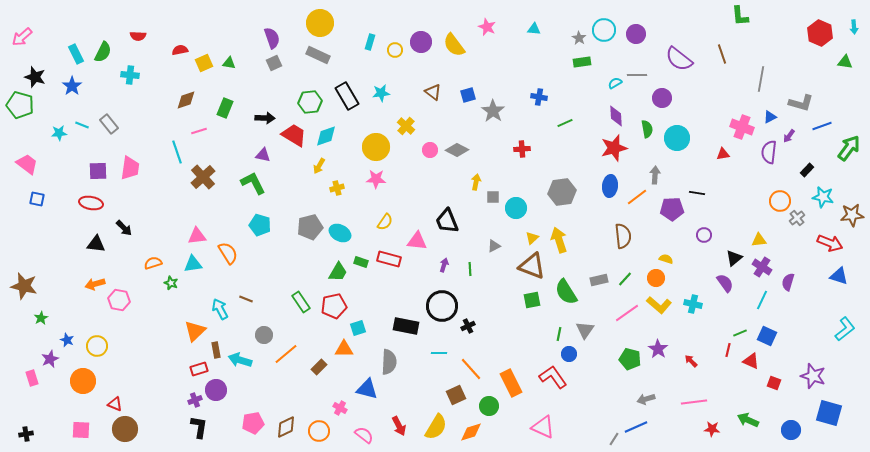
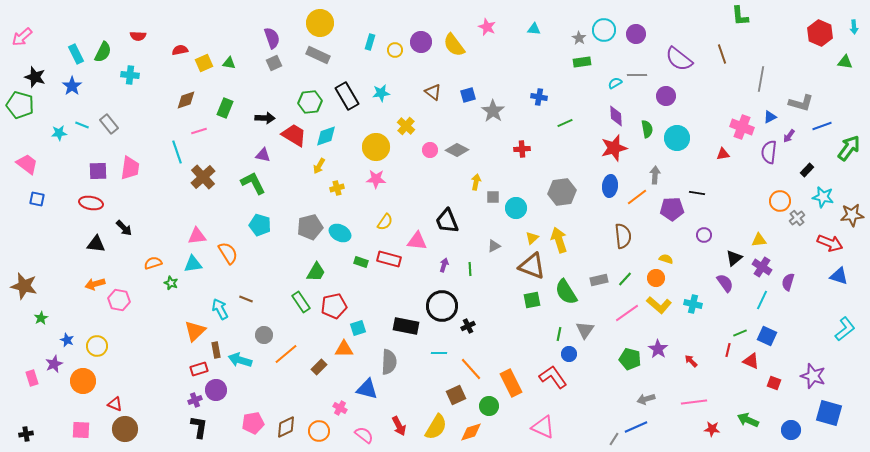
purple circle at (662, 98): moved 4 px right, 2 px up
green trapezoid at (338, 272): moved 22 px left
purple star at (50, 359): moved 4 px right, 5 px down
